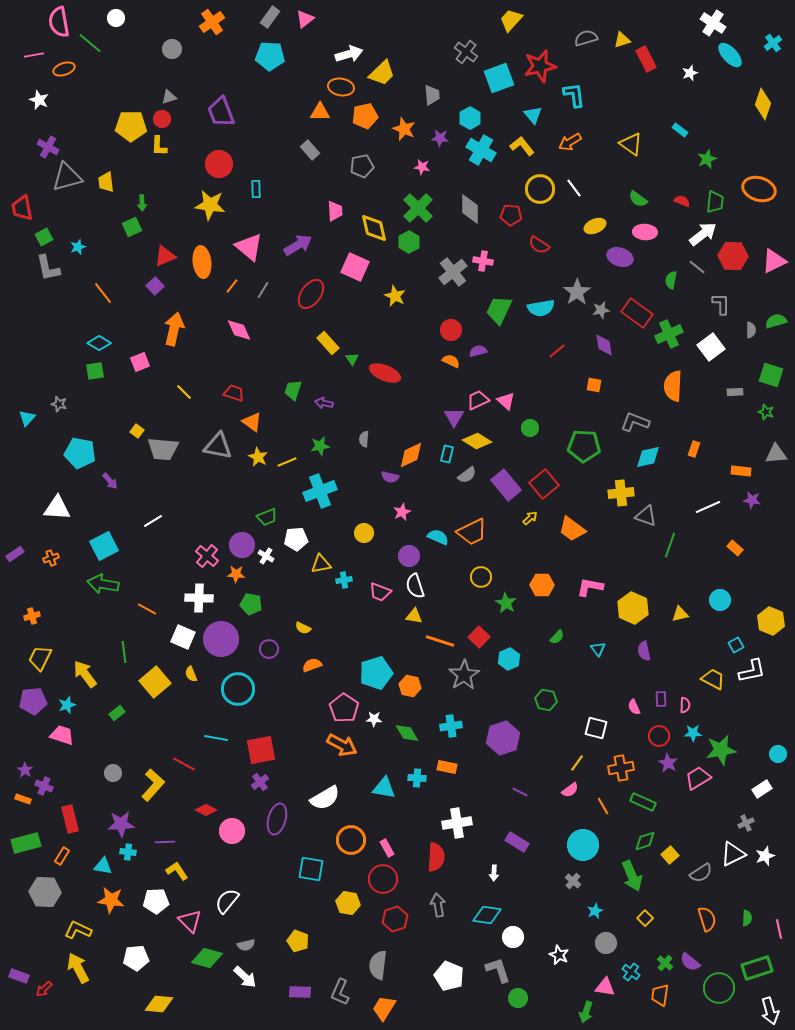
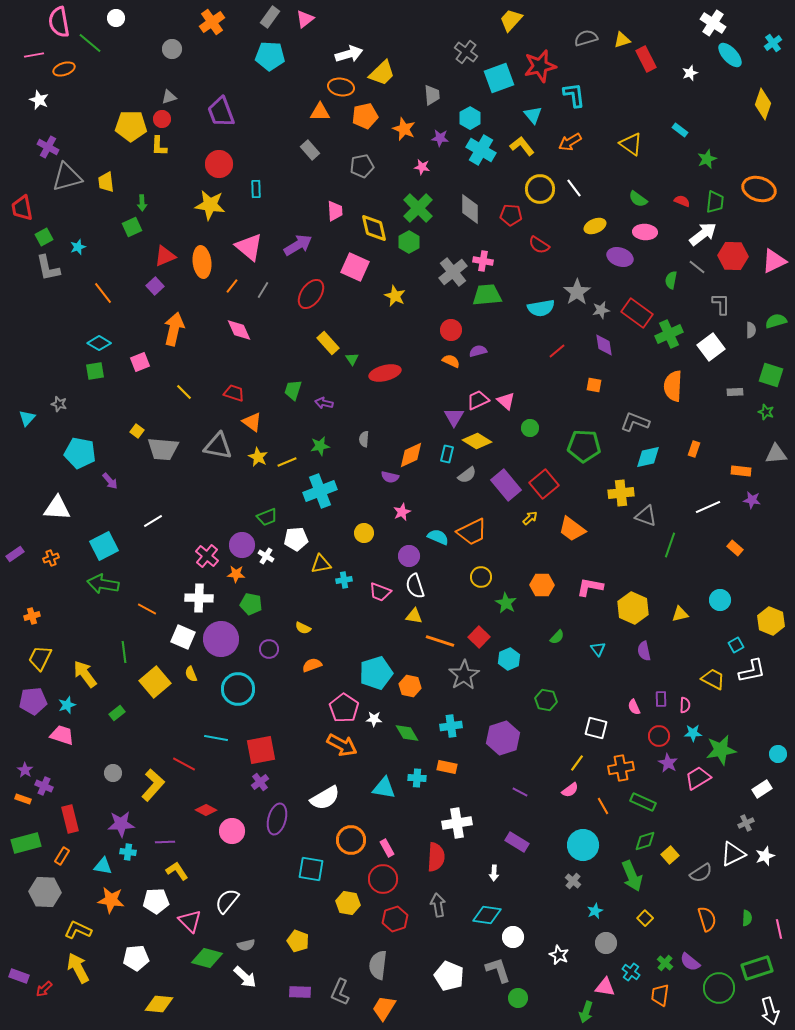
green trapezoid at (499, 310): moved 12 px left, 15 px up; rotated 60 degrees clockwise
red ellipse at (385, 373): rotated 36 degrees counterclockwise
